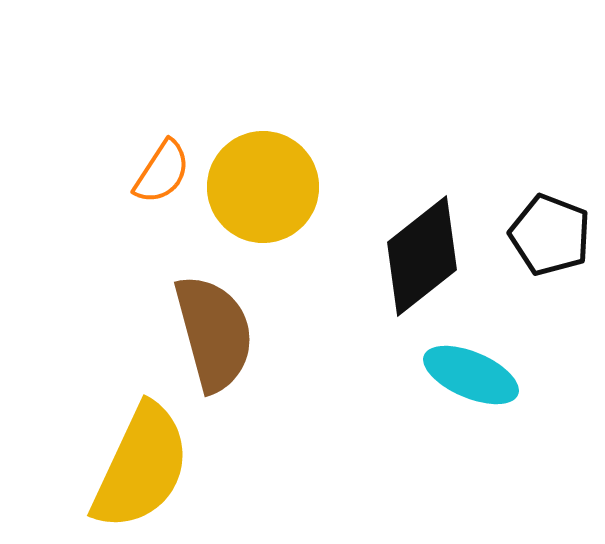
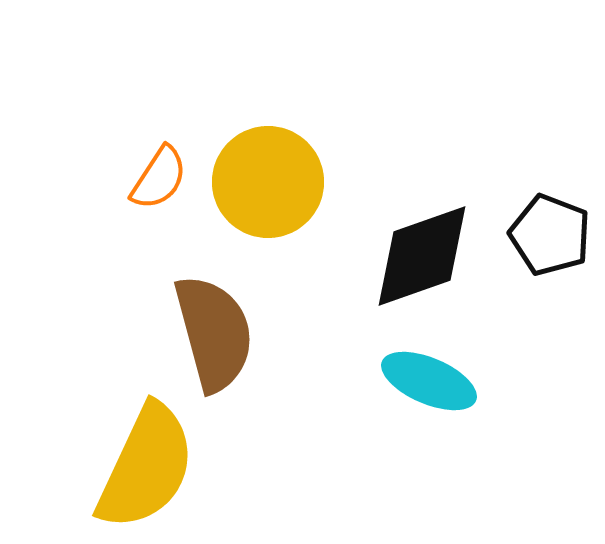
orange semicircle: moved 3 px left, 6 px down
yellow circle: moved 5 px right, 5 px up
black diamond: rotated 19 degrees clockwise
cyan ellipse: moved 42 px left, 6 px down
yellow semicircle: moved 5 px right
